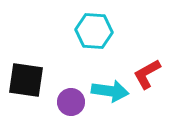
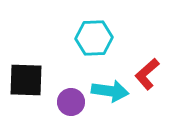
cyan hexagon: moved 7 px down; rotated 6 degrees counterclockwise
red L-shape: rotated 12 degrees counterclockwise
black square: rotated 6 degrees counterclockwise
